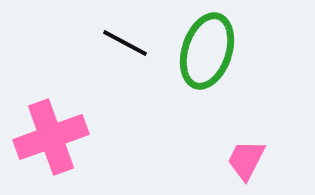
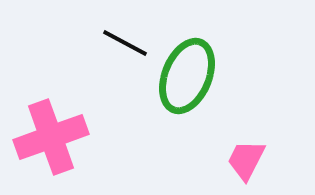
green ellipse: moved 20 px left, 25 px down; rotated 4 degrees clockwise
